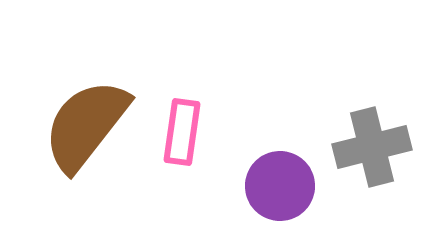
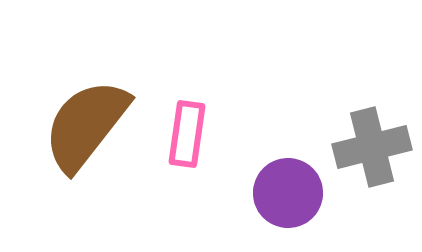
pink rectangle: moved 5 px right, 2 px down
purple circle: moved 8 px right, 7 px down
